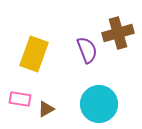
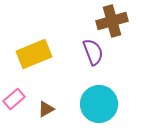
brown cross: moved 6 px left, 12 px up
purple semicircle: moved 6 px right, 2 px down
yellow rectangle: rotated 48 degrees clockwise
pink rectangle: moved 6 px left; rotated 50 degrees counterclockwise
